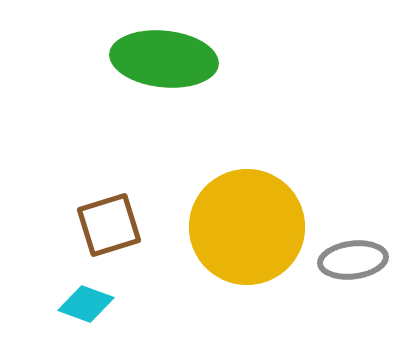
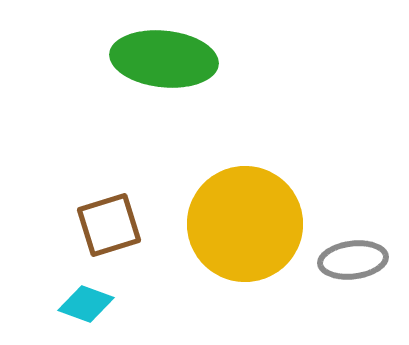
yellow circle: moved 2 px left, 3 px up
